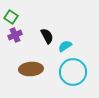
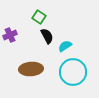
green square: moved 28 px right
purple cross: moved 5 px left
